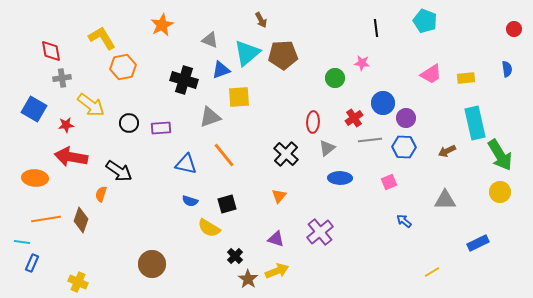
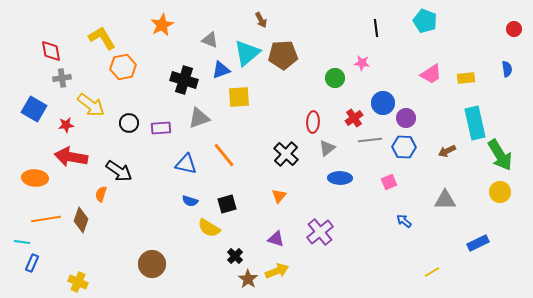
gray triangle at (210, 117): moved 11 px left, 1 px down
